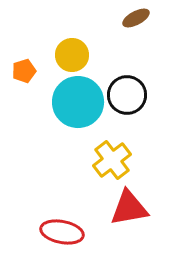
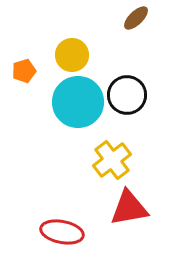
brown ellipse: rotated 16 degrees counterclockwise
